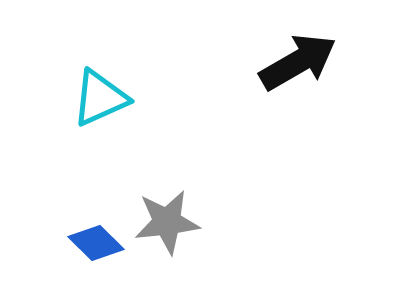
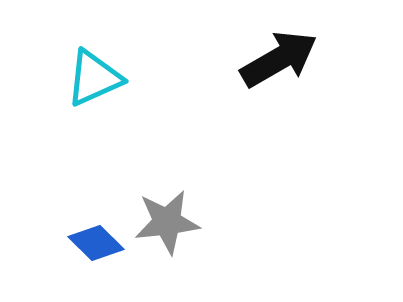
black arrow: moved 19 px left, 3 px up
cyan triangle: moved 6 px left, 20 px up
